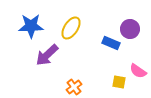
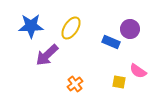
blue rectangle: moved 1 px up
orange cross: moved 1 px right, 3 px up
